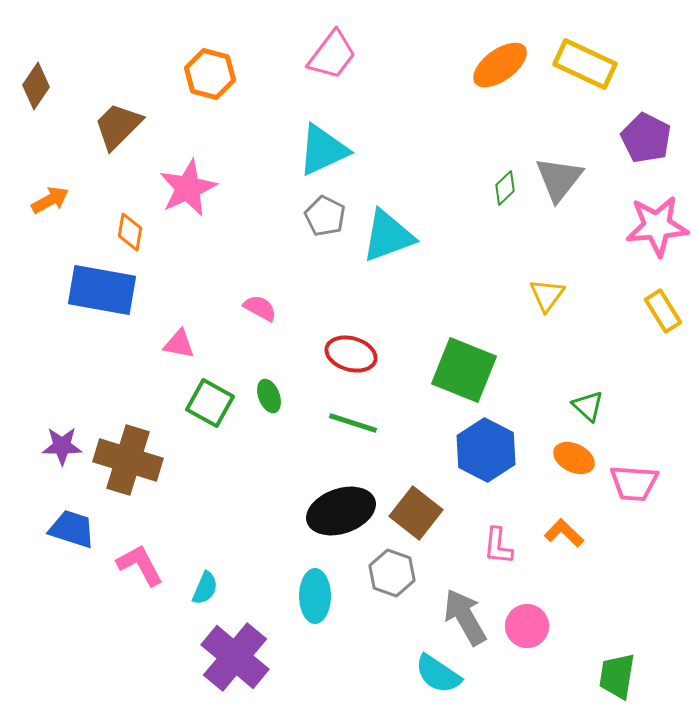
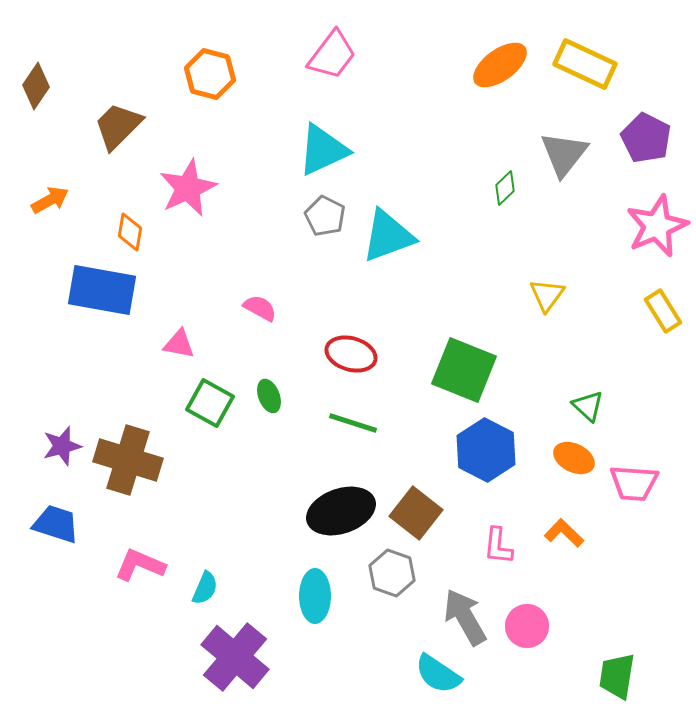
gray triangle at (559, 179): moved 5 px right, 25 px up
pink star at (657, 226): rotated 18 degrees counterclockwise
purple star at (62, 446): rotated 15 degrees counterclockwise
blue trapezoid at (72, 529): moved 16 px left, 5 px up
pink L-shape at (140, 565): rotated 39 degrees counterclockwise
